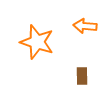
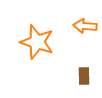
brown rectangle: moved 2 px right
